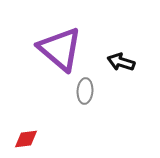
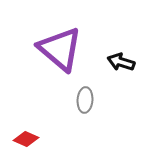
gray ellipse: moved 9 px down
red diamond: rotated 30 degrees clockwise
